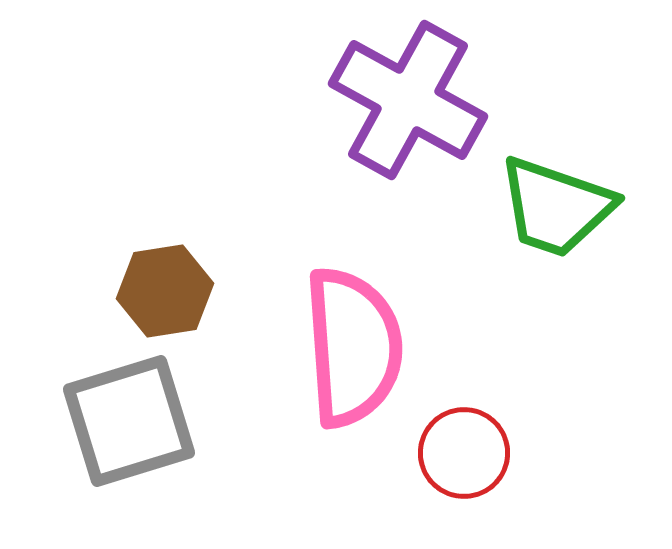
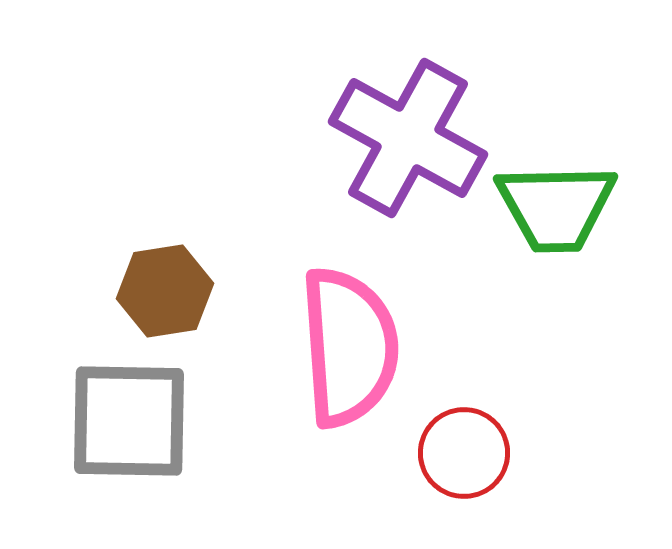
purple cross: moved 38 px down
green trapezoid: rotated 20 degrees counterclockwise
pink semicircle: moved 4 px left
gray square: rotated 18 degrees clockwise
